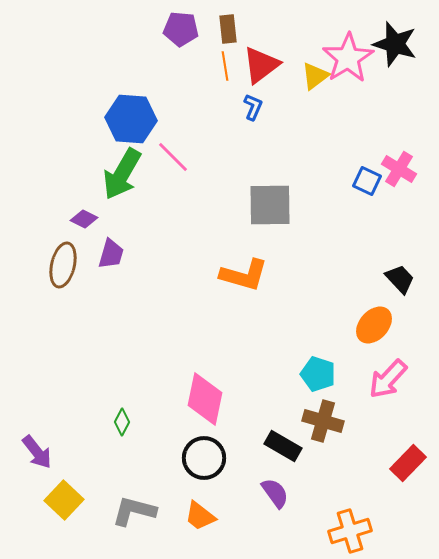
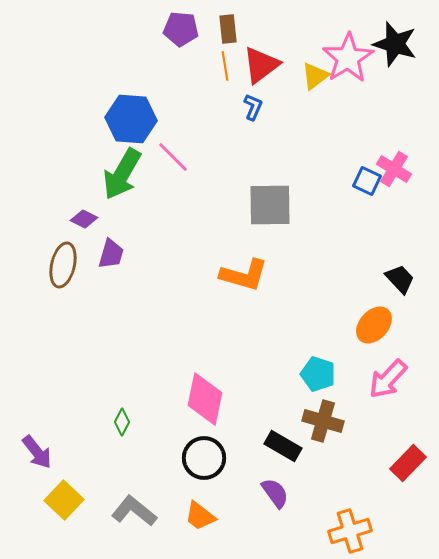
pink cross: moved 5 px left
gray L-shape: rotated 24 degrees clockwise
